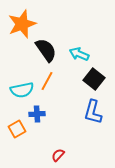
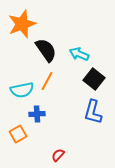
orange square: moved 1 px right, 5 px down
